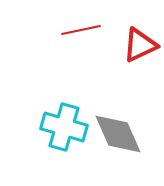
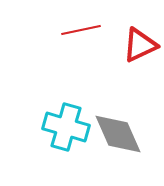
cyan cross: moved 2 px right
